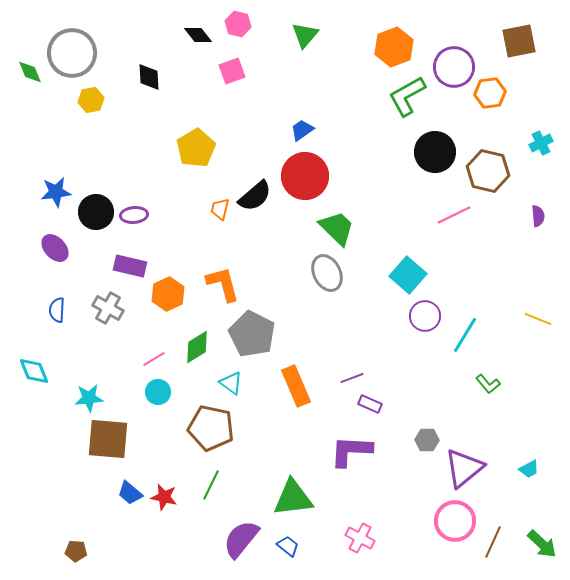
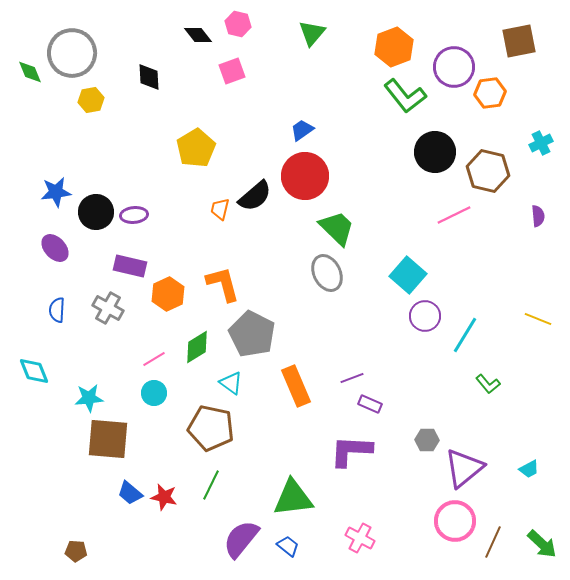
green triangle at (305, 35): moved 7 px right, 2 px up
green L-shape at (407, 96): moved 2 px left; rotated 99 degrees counterclockwise
cyan circle at (158, 392): moved 4 px left, 1 px down
